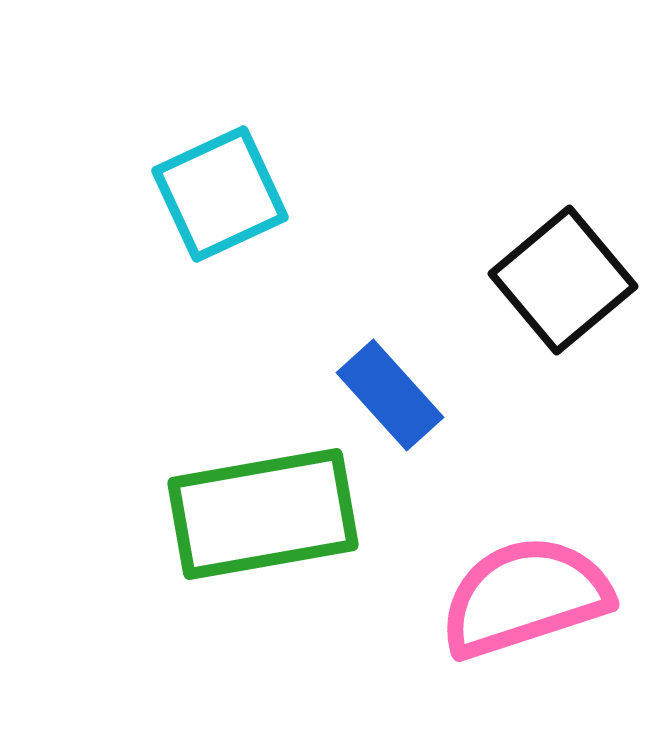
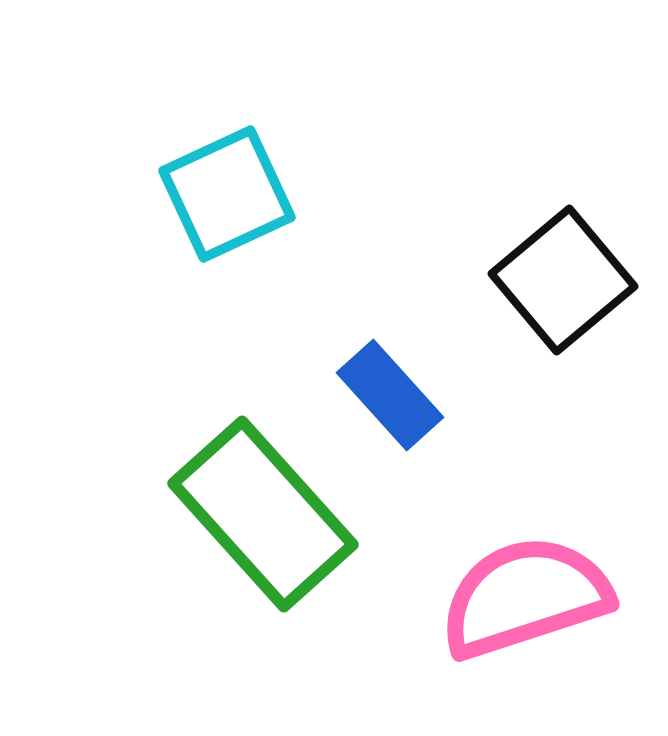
cyan square: moved 7 px right
green rectangle: rotated 58 degrees clockwise
